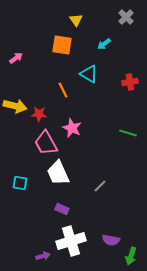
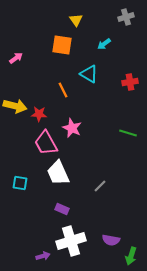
gray cross: rotated 28 degrees clockwise
